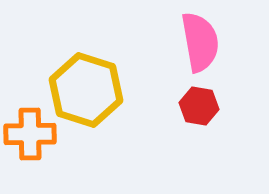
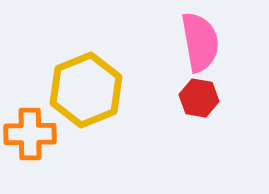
yellow hexagon: rotated 20 degrees clockwise
red hexagon: moved 8 px up
